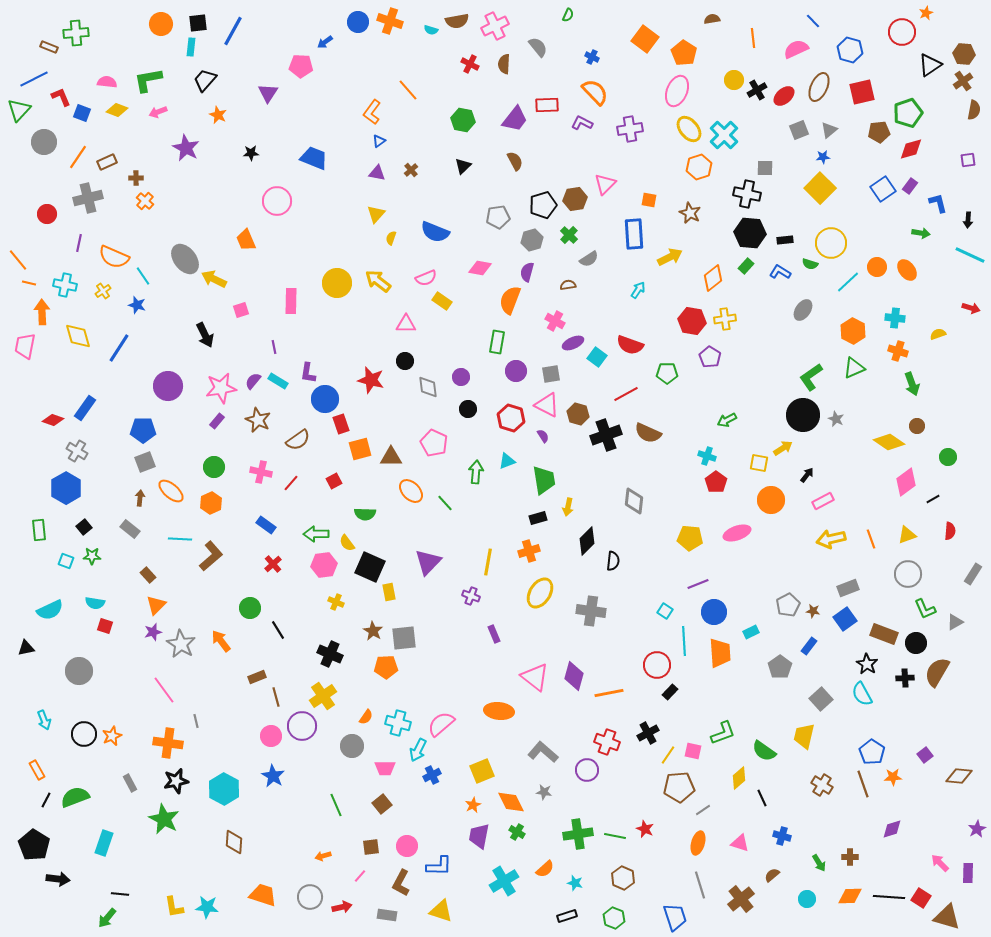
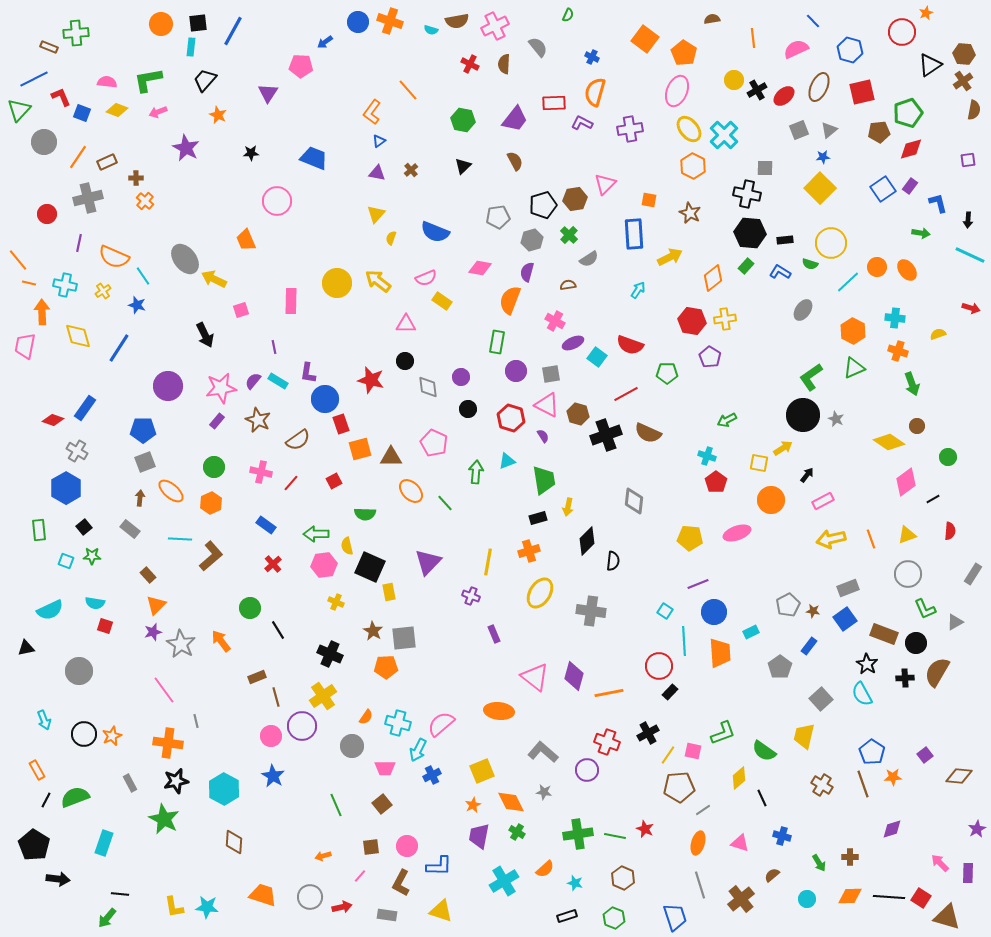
orange semicircle at (595, 92): rotated 120 degrees counterclockwise
red rectangle at (547, 105): moved 7 px right, 2 px up
orange hexagon at (699, 167): moved 6 px left, 1 px up; rotated 15 degrees counterclockwise
yellow semicircle at (347, 543): moved 3 px down; rotated 24 degrees clockwise
red circle at (657, 665): moved 2 px right, 1 px down
